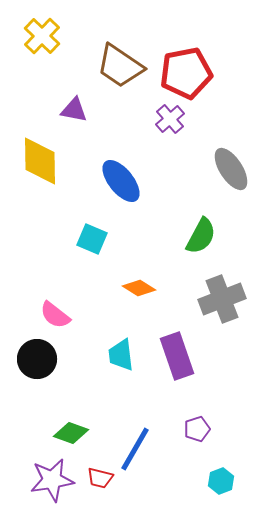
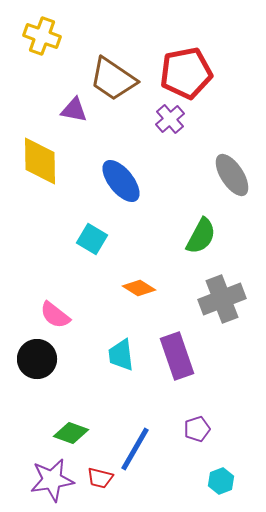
yellow cross: rotated 24 degrees counterclockwise
brown trapezoid: moved 7 px left, 13 px down
gray ellipse: moved 1 px right, 6 px down
cyan square: rotated 8 degrees clockwise
